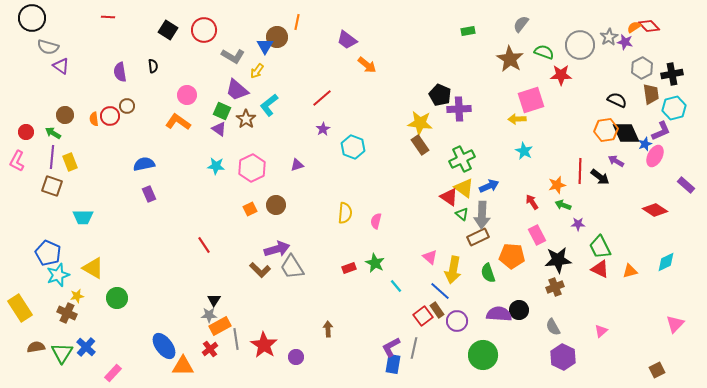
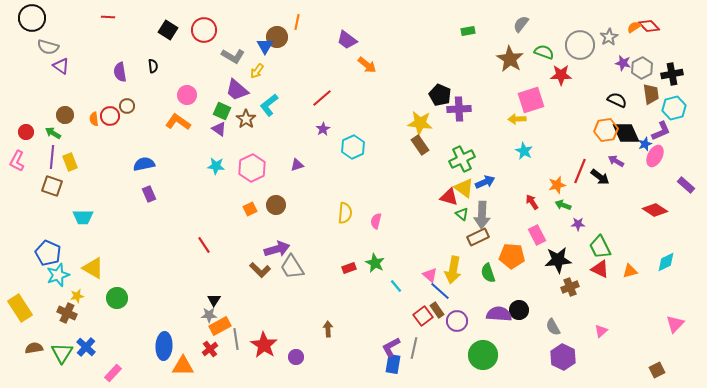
purple star at (625, 42): moved 2 px left, 21 px down
cyan hexagon at (353, 147): rotated 15 degrees clockwise
red line at (580, 171): rotated 20 degrees clockwise
blue arrow at (489, 186): moved 4 px left, 4 px up
red triangle at (449, 197): rotated 18 degrees counterclockwise
pink triangle at (430, 257): moved 18 px down
brown cross at (555, 287): moved 15 px right
blue ellipse at (164, 346): rotated 40 degrees clockwise
brown semicircle at (36, 347): moved 2 px left, 1 px down
